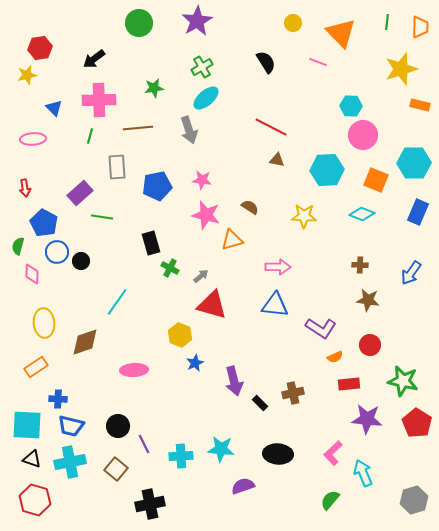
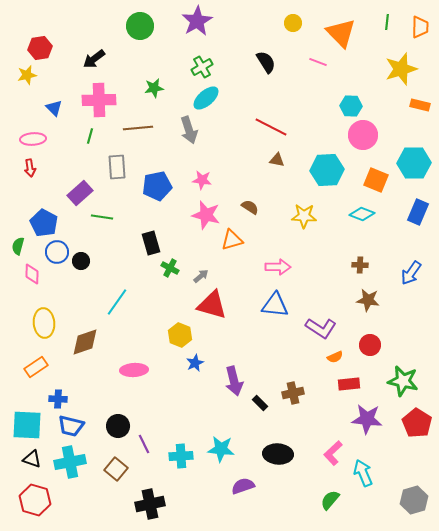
green circle at (139, 23): moved 1 px right, 3 px down
red arrow at (25, 188): moved 5 px right, 20 px up
